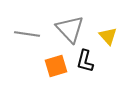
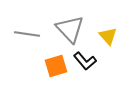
black L-shape: rotated 55 degrees counterclockwise
